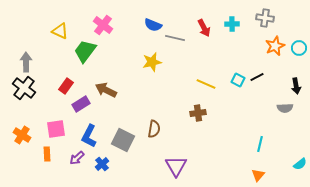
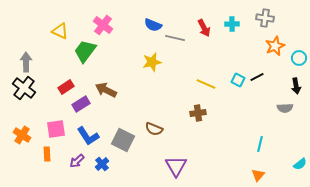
cyan circle: moved 10 px down
red rectangle: moved 1 px down; rotated 21 degrees clockwise
brown semicircle: rotated 102 degrees clockwise
blue L-shape: moved 1 px left; rotated 60 degrees counterclockwise
purple arrow: moved 3 px down
